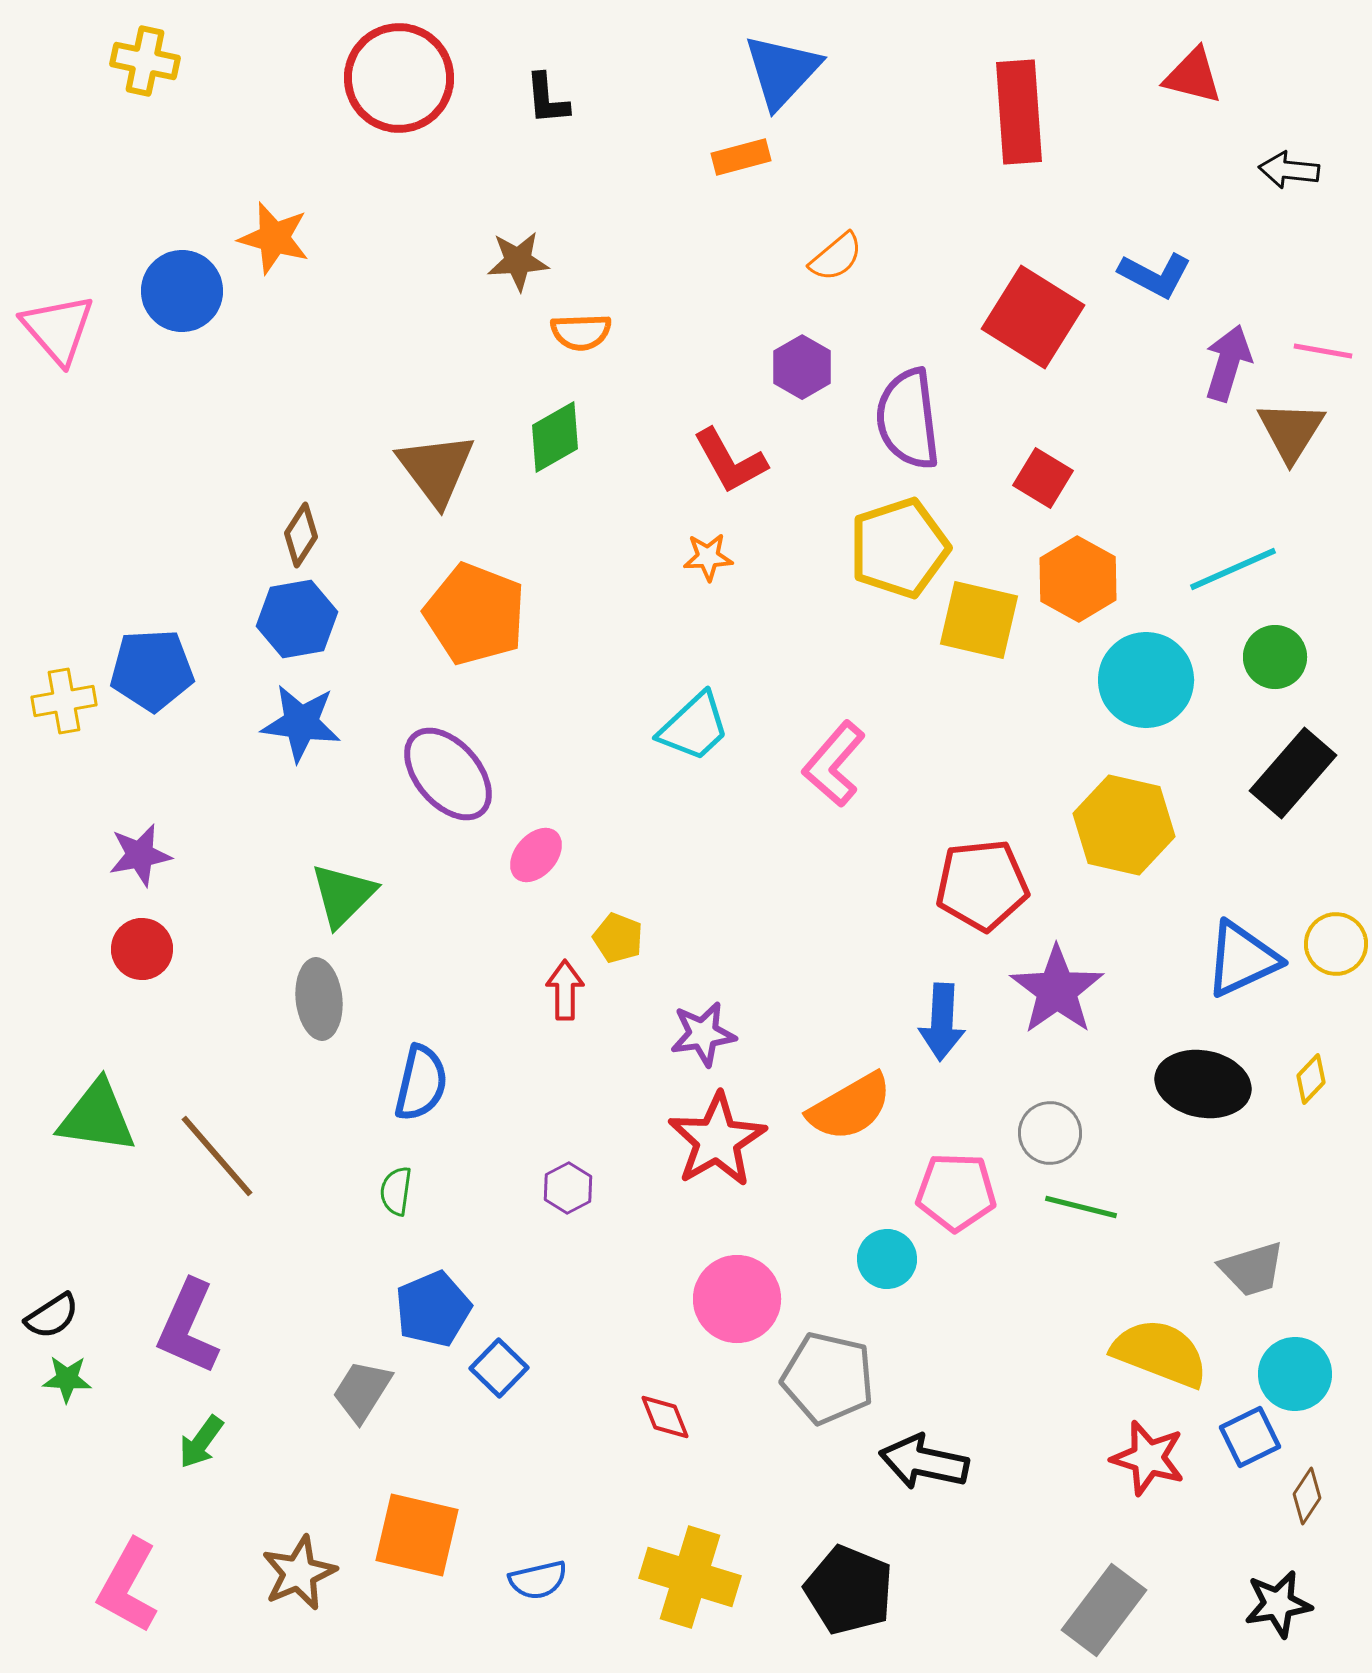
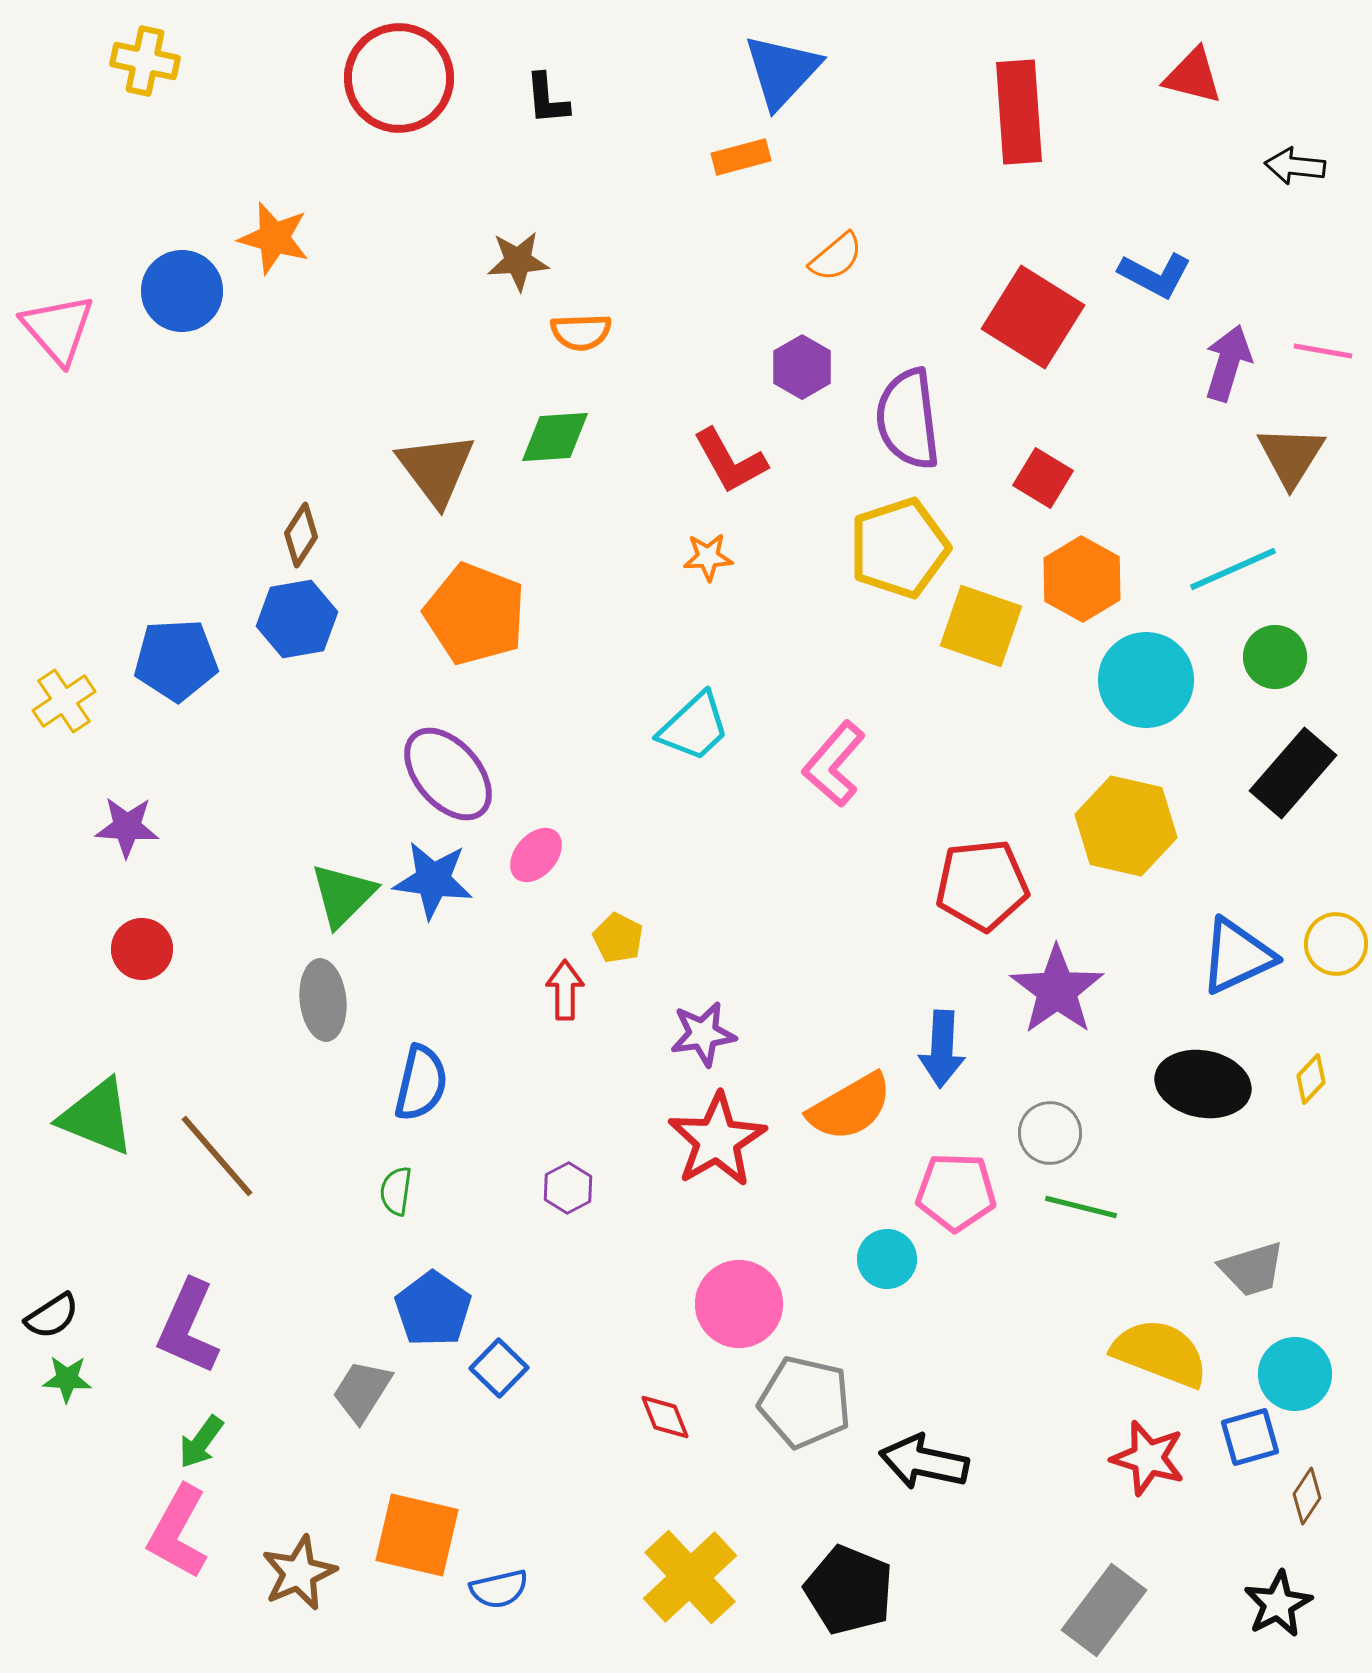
black arrow at (1289, 170): moved 6 px right, 4 px up
brown triangle at (1291, 431): moved 25 px down
green diamond at (555, 437): rotated 26 degrees clockwise
orange hexagon at (1078, 579): moved 4 px right
yellow square at (979, 620): moved 2 px right, 6 px down; rotated 6 degrees clockwise
blue pentagon at (152, 670): moved 24 px right, 10 px up
yellow cross at (64, 701): rotated 24 degrees counterclockwise
blue star at (301, 723): moved 132 px right, 157 px down
yellow hexagon at (1124, 825): moved 2 px right, 1 px down
purple star at (140, 855): moved 13 px left, 28 px up; rotated 14 degrees clockwise
yellow pentagon at (618, 938): rotated 6 degrees clockwise
blue triangle at (1242, 959): moved 5 px left, 3 px up
gray ellipse at (319, 999): moved 4 px right, 1 px down
blue arrow at (942, 1022): moved 27 px down
green triangle at (97, 1117): rotated 14 degrees clockwise
pink circle at (737, 1299): moved 2 px right, 5 px down
blue pentagon at (433, 1309): rotated 14 degrees counterclockwise
gray pentagon at (828, 1378): moved 23 px left, 24 px down
blue square at (1250, 1437): rotated 10 degrees clockwise
yellow cross at (690, 1577): rotated 30 degrees clockwise
blue semicircle at (538, 1580): moved 39 px left, 9 px down
pink L-shape at (128, 1586): moved 50 px right, 54 px up
black star at (1278, 1604): rotated 18 degrees counterclockwise
